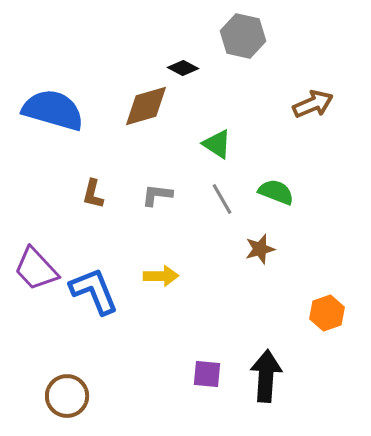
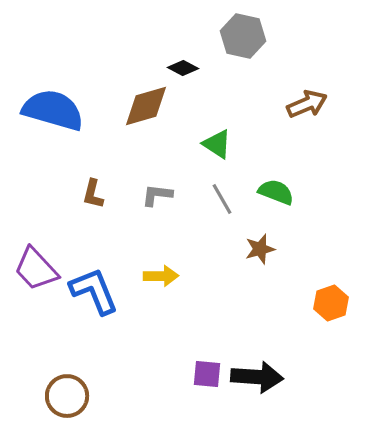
brown arrow: moved 6 px left
orange hexagon: moved 4 px right, 10 px up
black arrow: moved 9 px left, 1 px down; rotated 90 degrees clockwise
